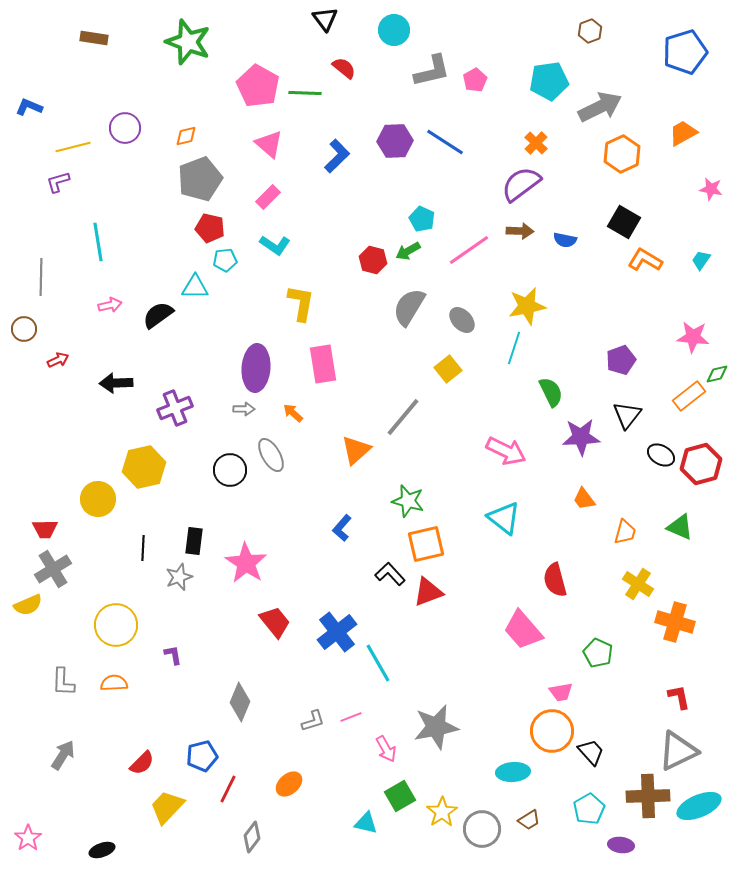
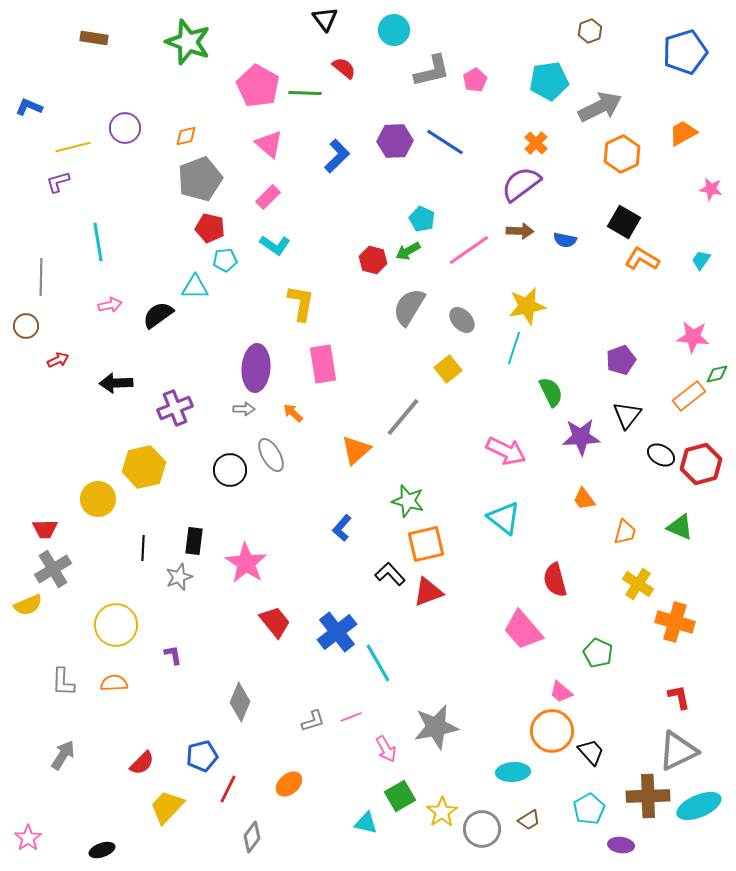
orange L-shape at (645, 260): moved 3 px left, 1 px up
brown circle at (24, 329): moved 2 px right, 3 px up
pink trapezoid at (561, 692): rotated 50 degrees clockwise
